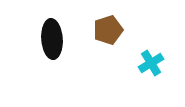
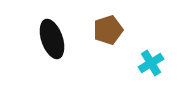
black ellipse: rotated 15 degrees counterclockwise
